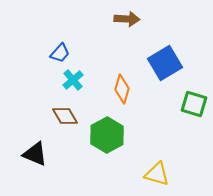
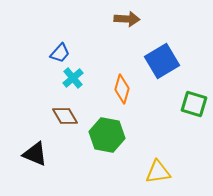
blue square: moved 3 px left, 2 px up
cyan cross: moved 2 px up
green hexagon: rotated 20 degrees counterclockwise
yellow triangle: moved 1 px right, 2 px up; rotated 24 degrees counterclockwise
